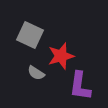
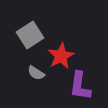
gray square: rotated 32 degrees clockwise
red star: rotated 12 degrees counterclockwise
